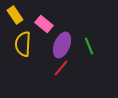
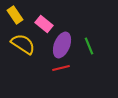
yellow semicircle: rotated 120 degrees clockwise
red line: rotated 36 degrees clockwise
